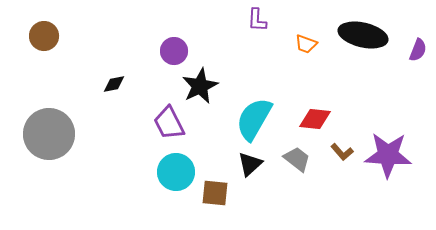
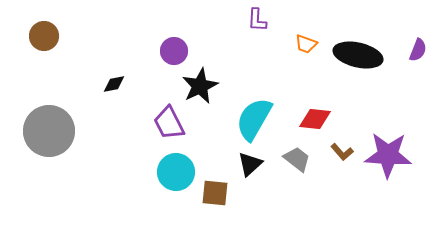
black ellipse: moved 5 px left, 20 px down
gray circle: moved 3 px up
